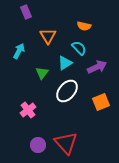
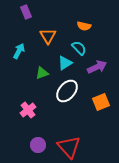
green triangle: rotated 32 degrees clockwise
red triangle: moved 3 px right, 4 px down
